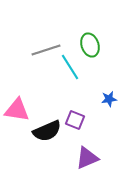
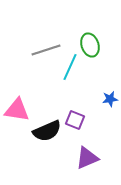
cyan line: rotated 56 degrees clockwise
blue star: moved 1 px right
